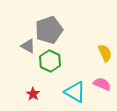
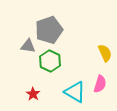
gray triangle: rotated 21 degrees counterclockwise
pink semicircle: moved 2 px left; rotated 84 degrees clockwise
